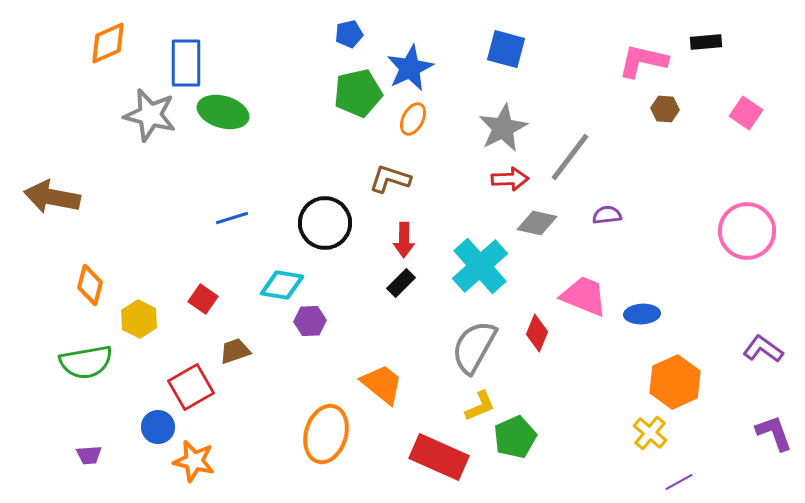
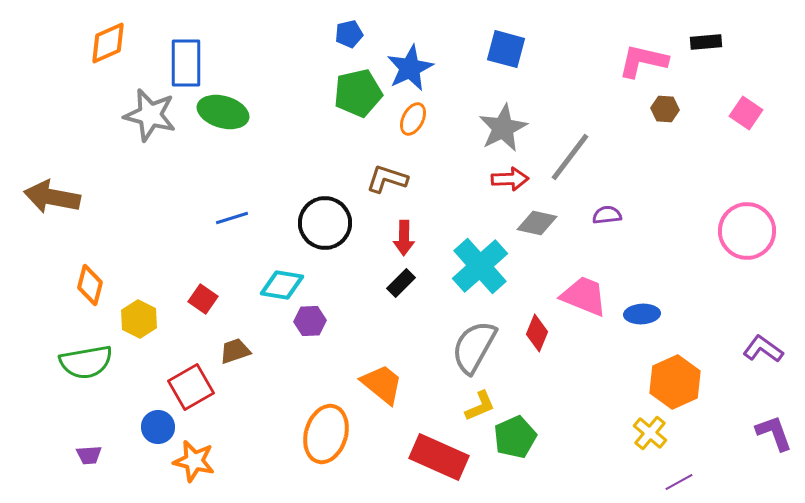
brown L-shape at (390, 179): moved 3 px left
red arrow at (404, 240): moved 2 px up
